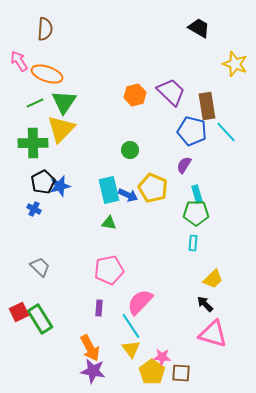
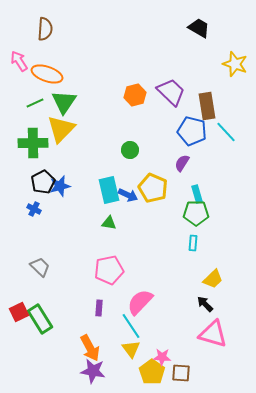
purple semicircle at (184, 165): moved 2 px left, 2 px up
